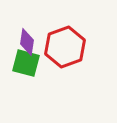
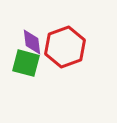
purple diamond: moved 5 px right; rotated 16 degrees counterclockwise
